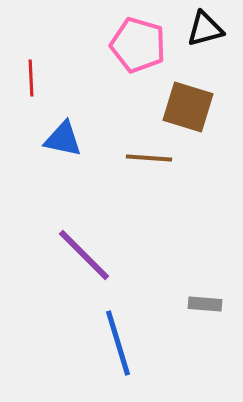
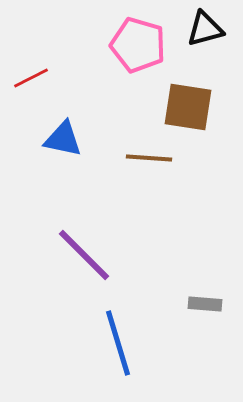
red line: rotated 66 degrees clockwise
brown square: rotated 8 degrees counterclockwise
